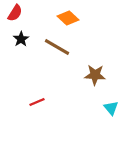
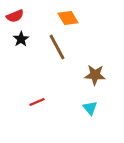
red semicircle: moved 3 px down; rotated 36 degrees clockwise
orange diamond: rotated 15 degrees clockwise
brown line: rotated 32 degrees clockwise
cyan triangle: moved 21 px left
